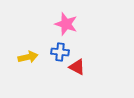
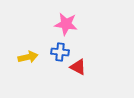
pink star: rotated 10 degrees counterclockwise
red triangle: moved 1 px right
